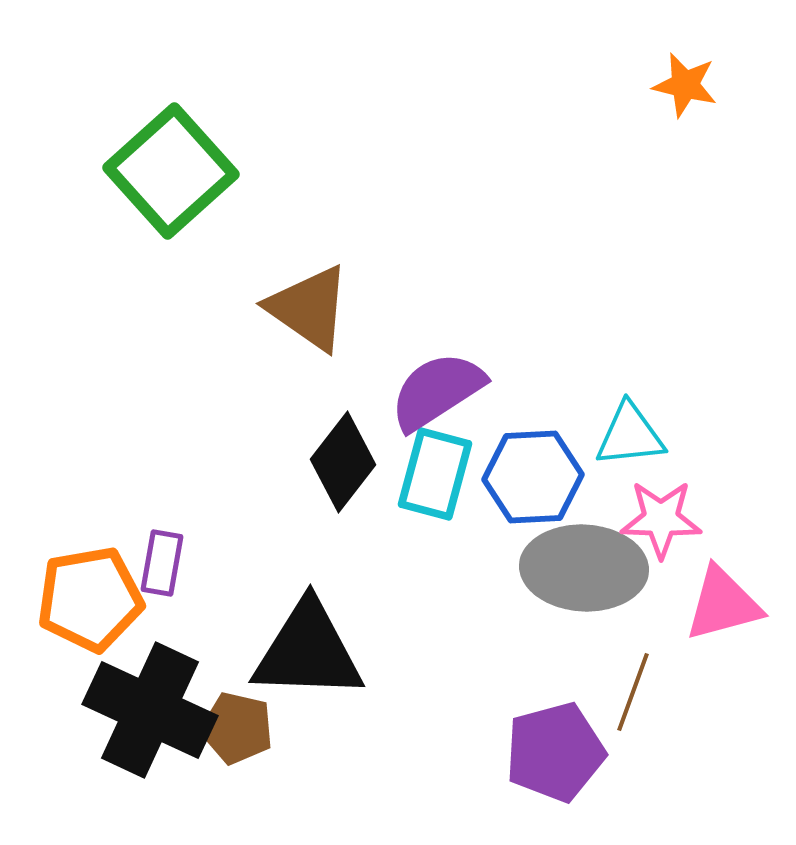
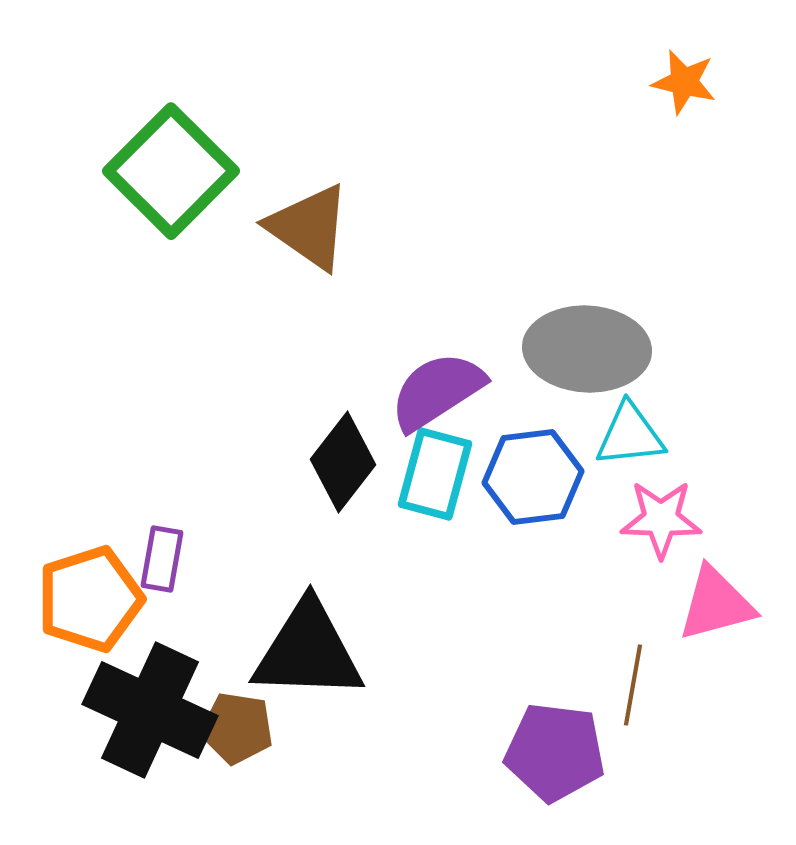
orange star: moved 1 px left, 3 px up
green square: rotated 3 degrees counterclockwise
brown triangle: moved 81 px up
blue hexagon: rotated 4 degrees counterclockwise
purple rectangle: moved 4 px up
gray ellipse: moved 3 px right, 219 px up
orange pentagon: rotated 8 degrees counterclockwise
pink triangle: moved 7 px left
brown line: moved 7 px up; rotated 10 degrees counterclockwise
brown pentagon: rotated 4 degrees counterclockwise
purple pentagon: rotated 22 degrees clockwise
